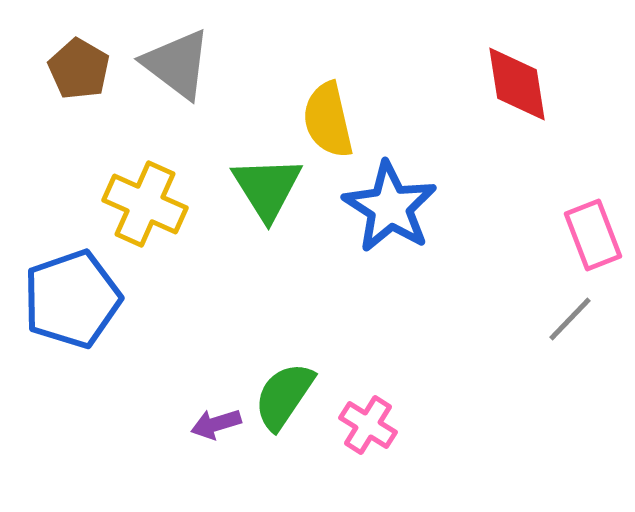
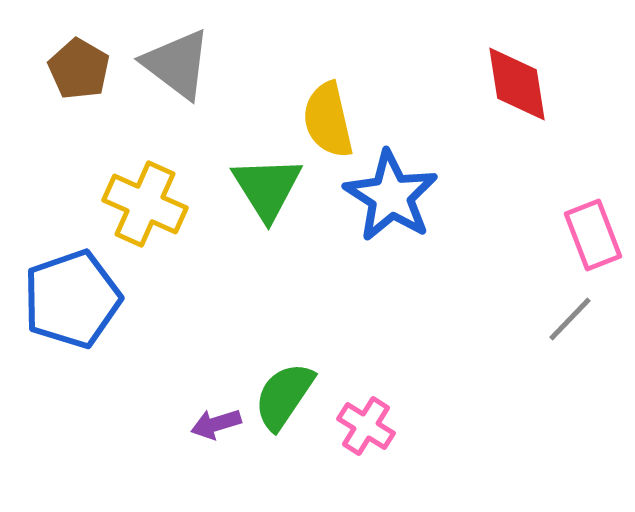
blue star: moved 1 px right, 11 px up
pink cross: moved 2 px left, 1 px down
